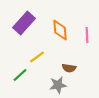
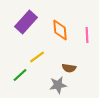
purple rectangle: moved 2 px right, 1 px up
